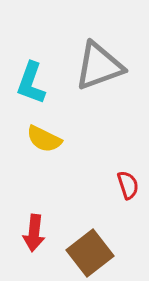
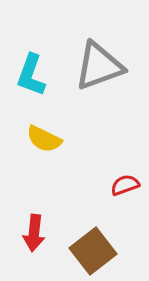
cyan L-shape: moved 8 px up
red semicircle: moved 3 px left; rotated 92 degrees counterclockwise
brown square: moved 3 px right, 2 px up
